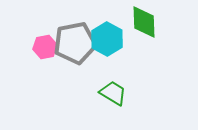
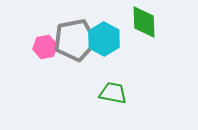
cyan hexagon: moved 3 px left
gray pentagon: moved 3 px up
green trapezoid: rotated 20 degrees counterclockwise
